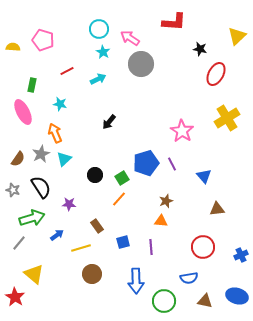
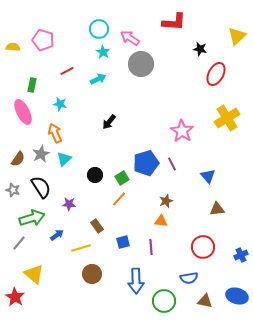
blue triangle at (204, 176): moved 4 px right
